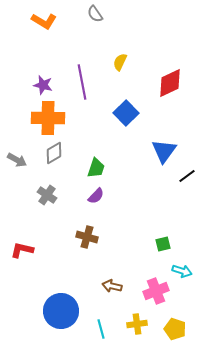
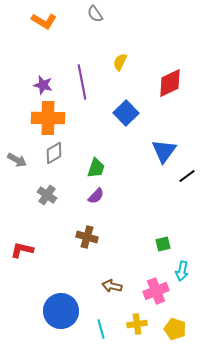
cyan arrow: rotated 84 degrees clockwise
